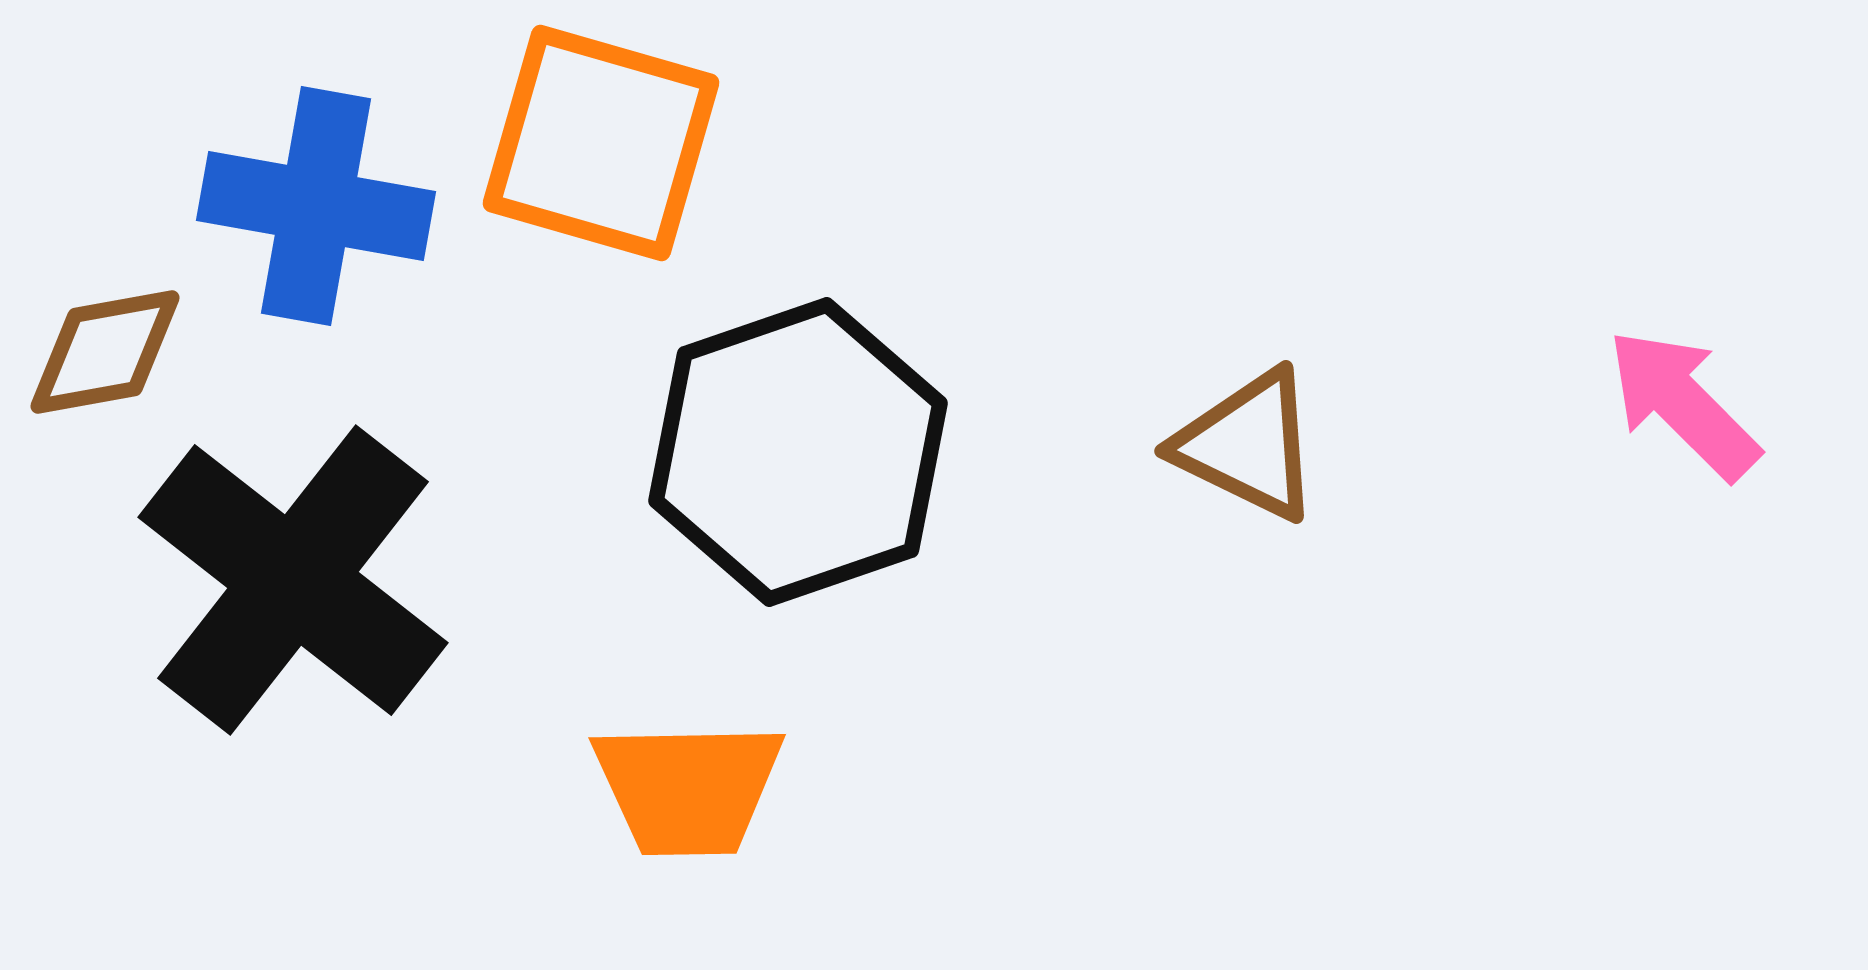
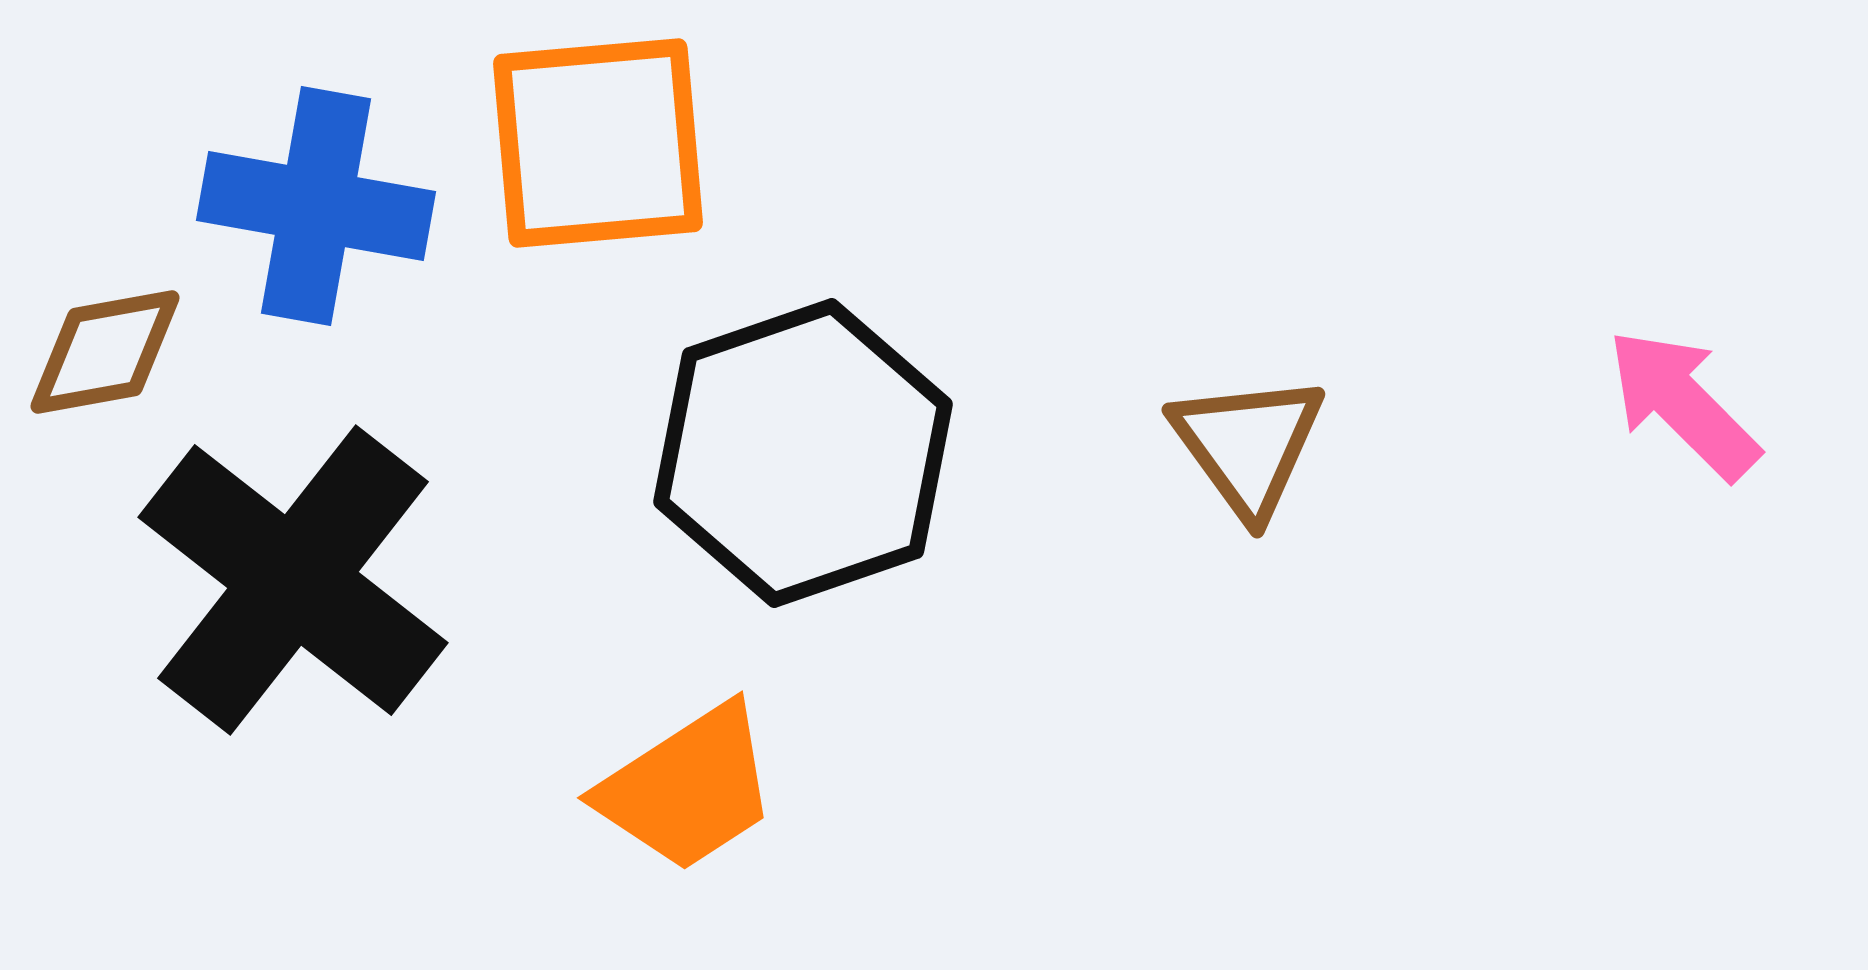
orange square: moved 3 px left; rotated 21 degrees counterclockwise
brown triangle: rotated 28 degrees clockwise
black hexagon: moved 5 px right, 1 px down
orange trapezoid: rotated 32 degrees counterclockwise
